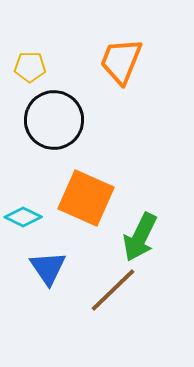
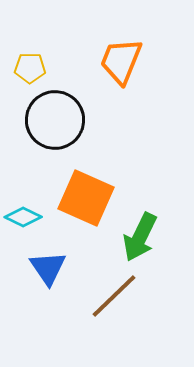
yellow pentagon: moved 1 px down
black circle: moved 1 px right
brown line: moved 1 px right, 6 px down
